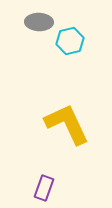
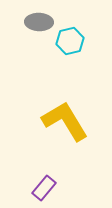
yellow L-shape: moved 2 px left, 3 px up; rotated 6 degrees counterclockwise
purple rectangle: rotated 20 degrees clockwise
